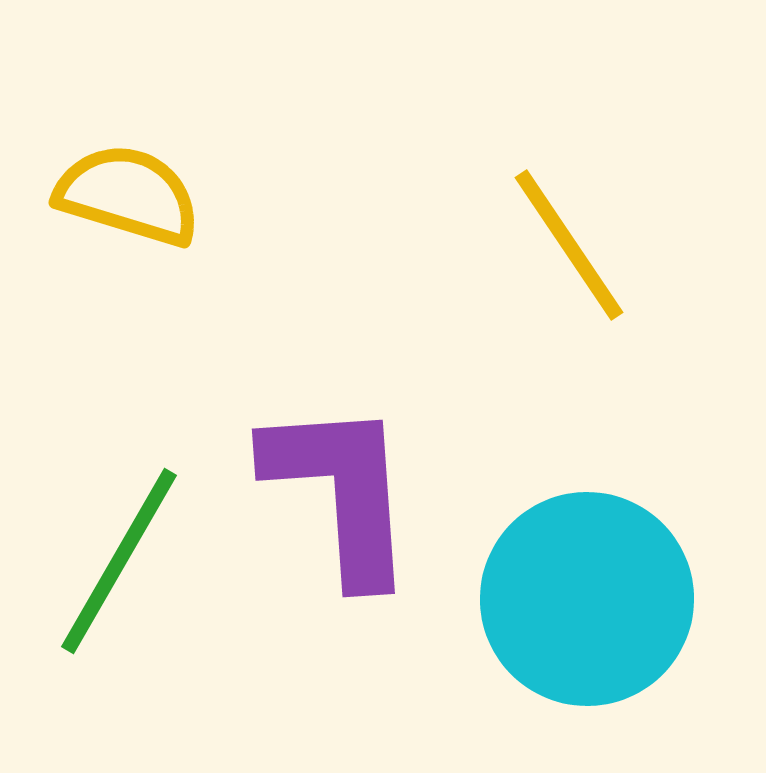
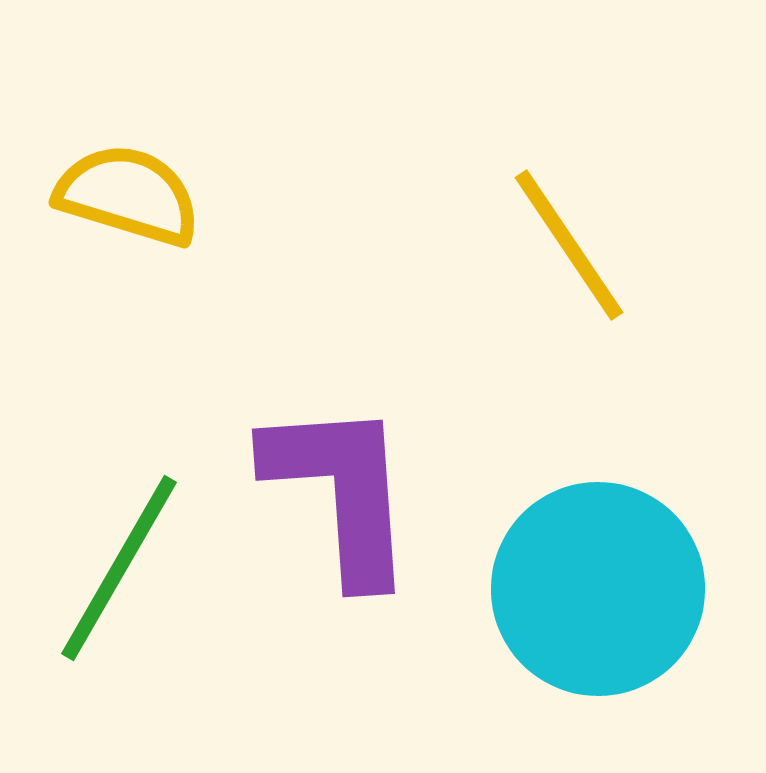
green line: moved 7 px down
cyan circle: moved 11 px right, 10 px up
